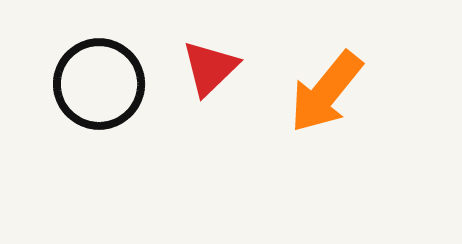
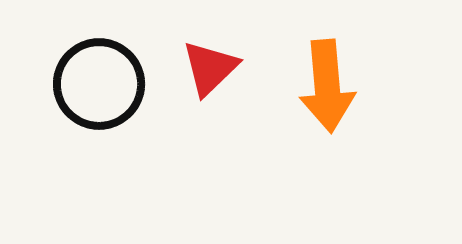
orange arrow: moved 1 px right, 6 px up; rotated 44 degrees counterclockwise
